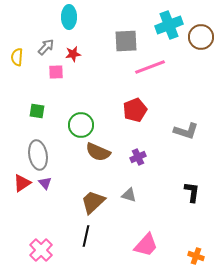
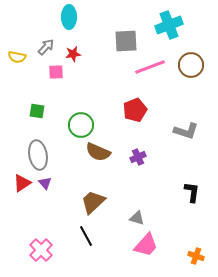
brown circle: moved 10 px left, 28 px down
yellow semicircle: rotated 84 degrees counterclockwise
gray triangle: moved 8 px right, 23 px down
black line: rotated 40 degrees counterclockwise
